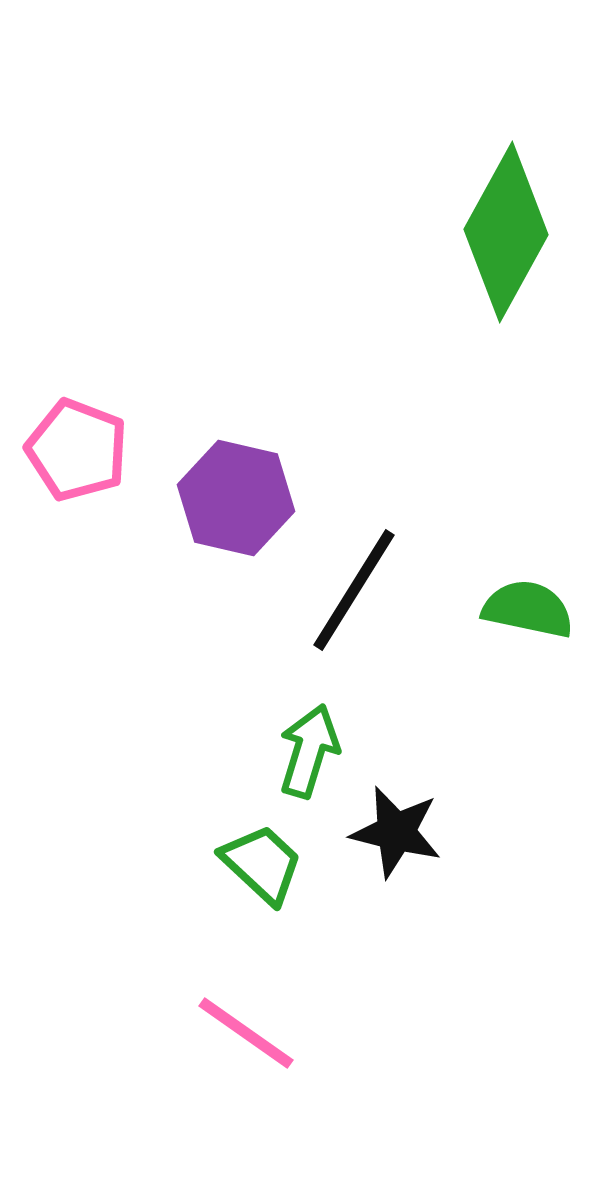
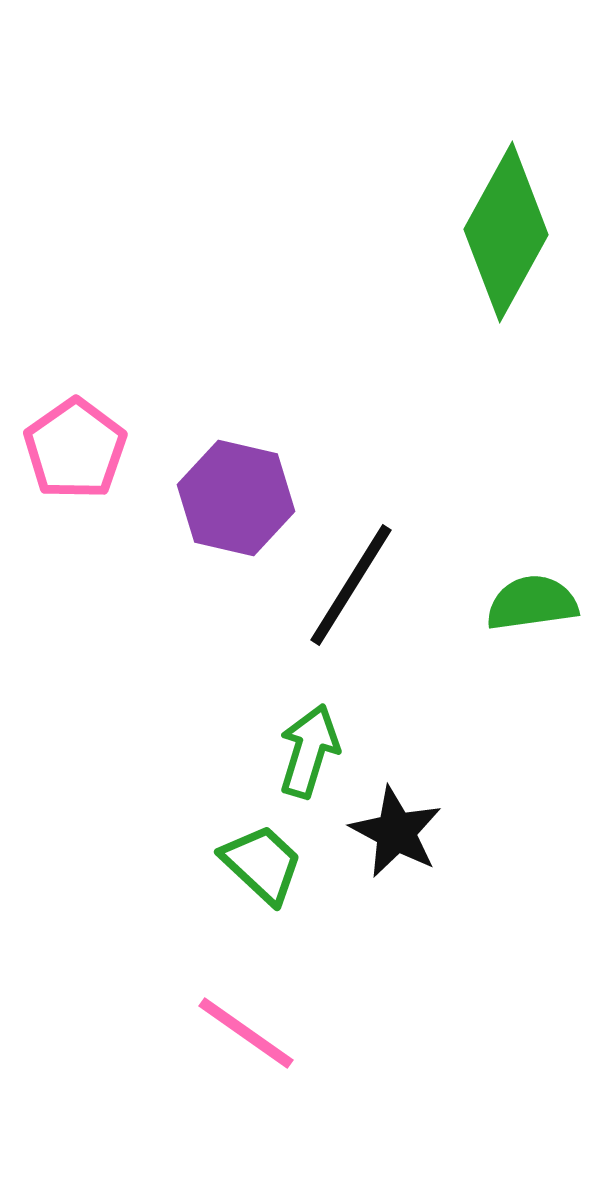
pink pentagon: moved 2 px left, 1 px up; rotated 16 degrees clockwise
black line: moved 3 px left, 5 px up
green semicircle: moved 4 px right, 6 px up; rotated 20 degrees counterclockwise
black star: rotated 14 degrees clockwise
